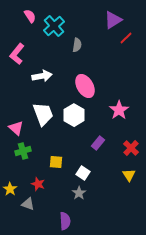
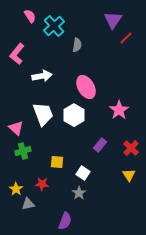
purple triangle: rotated 24 degrees counterclockwise
pink ellipse: moved 1 px right, 1 px down
purple rectangle: moved 2 px right, 2 px down
yellow square: moved 1 px right
red star: moved 4 px right; rotated 16 degrees counterclockwise
yellow star: moved 6 px right
gray triangle: rotated 32 degrees counterclockwise
purple semicircle: rotated 24 degrees clockwise
